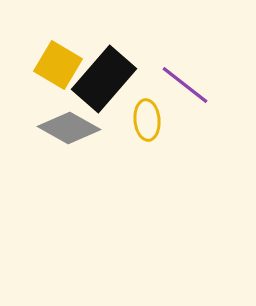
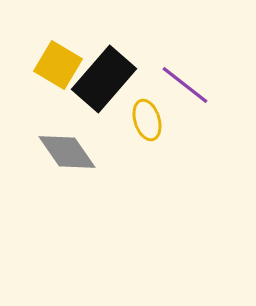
yellow ellipse: rotated 12 degrees counterclockwise
gray diamond: moved 2 px left, 24 px down; rotated 26 degrees clockwise
